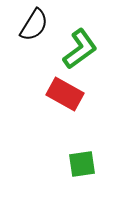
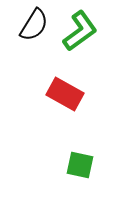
green L-shape: moved 18 px up
green square: moved 2 px left, 1 px down; rotated 20 degrees clockwise
